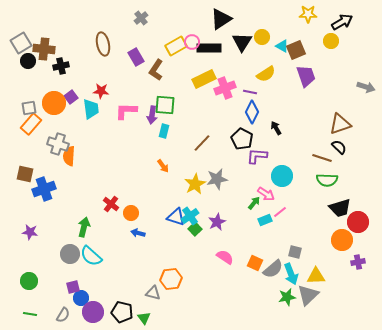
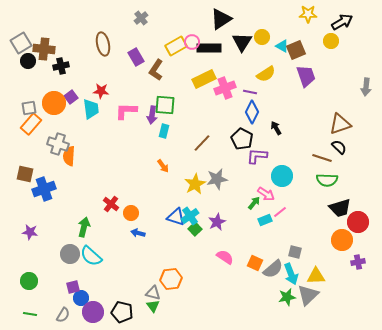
gray arrow at (366, 87): rotated 78 degrees clockwise
green triangle at (144, 318): moved 9 px right, 12 px up
